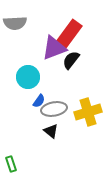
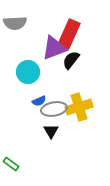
red rectangle: rotated 12 degrees counterclockwise
cyan circle: moved 5 px up
blue semicircle: rotated 32 degrees clockwise
yellow cross: moved 9 px left, 5 px up
black triangle: rotated 21 degrees clockwise
green rectangle: rotated 35 degrees counterclockwise
